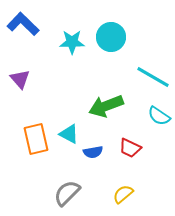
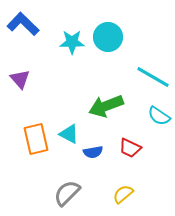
cyan circle: moved 3 px left
